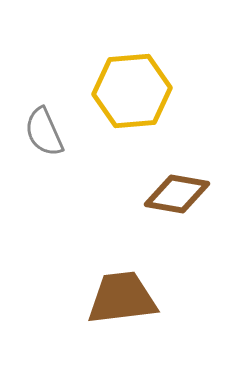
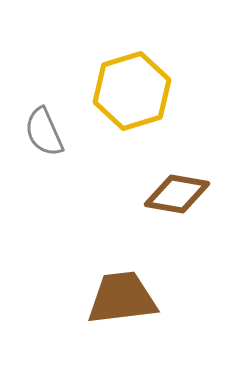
yellow hexagon: rotated 12 degrees counterclockwise
